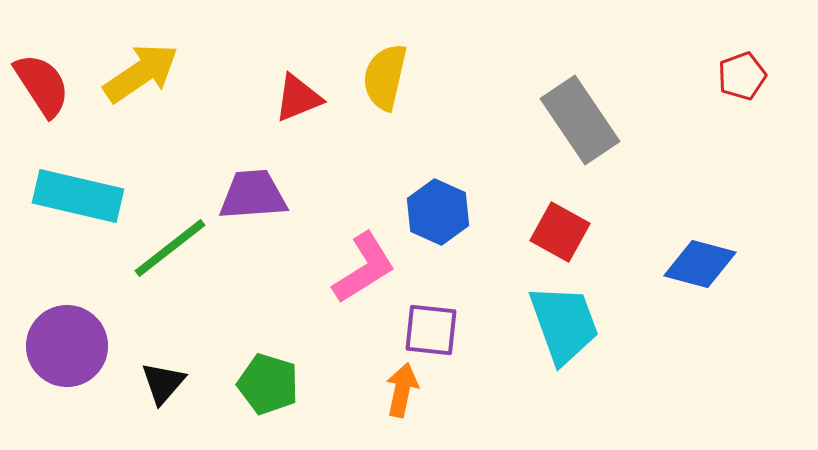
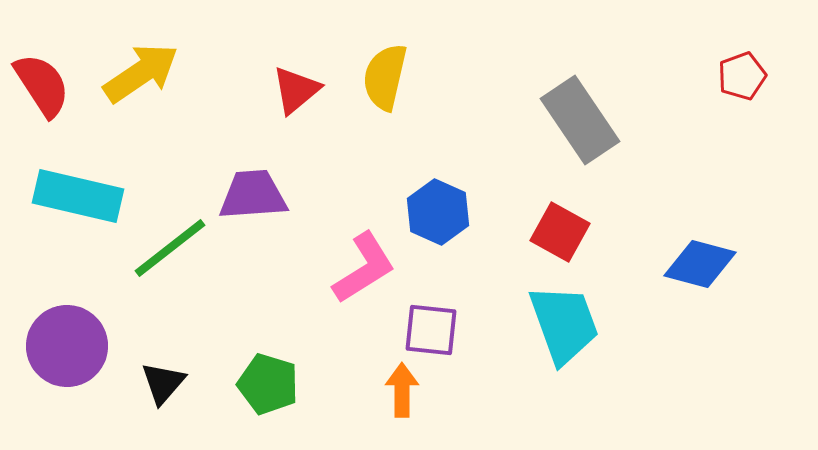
red triangle: moved 2 px left, 8 px up; rotated 18 degrees counterclockwise
orange arrow: rotated 12 degrees counterclockwise
